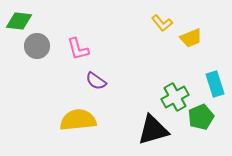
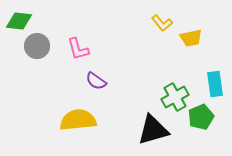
yellow trapezoid: rotated 10 degrees clockwise
cyan rectangle: rotated 10 degrees clockwise
